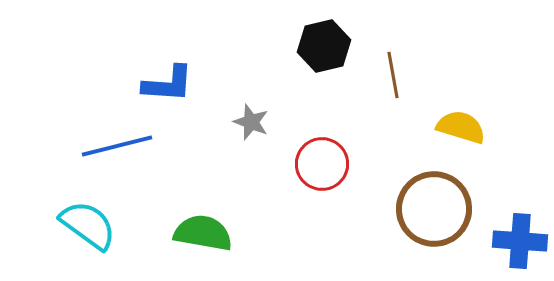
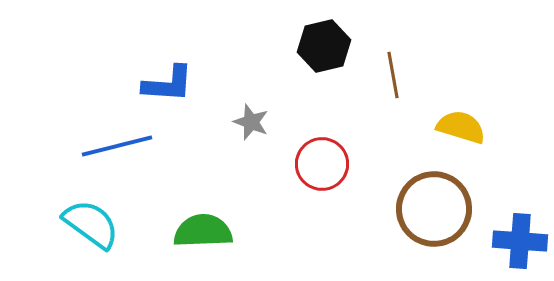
cyan semicircle: moved 3 px right, 1 px up
green semicircle: moved 2 px up; rotated 12 degrees counterclockwise
